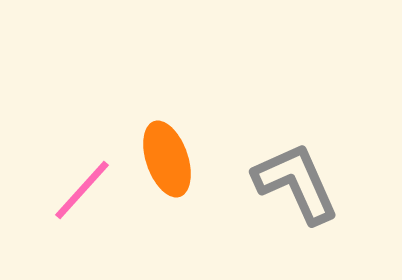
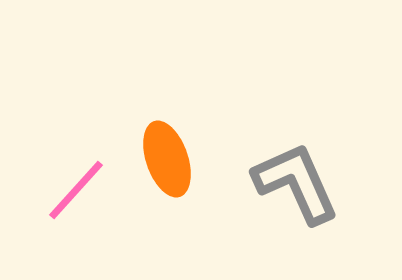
pink line: moved 6 px left
